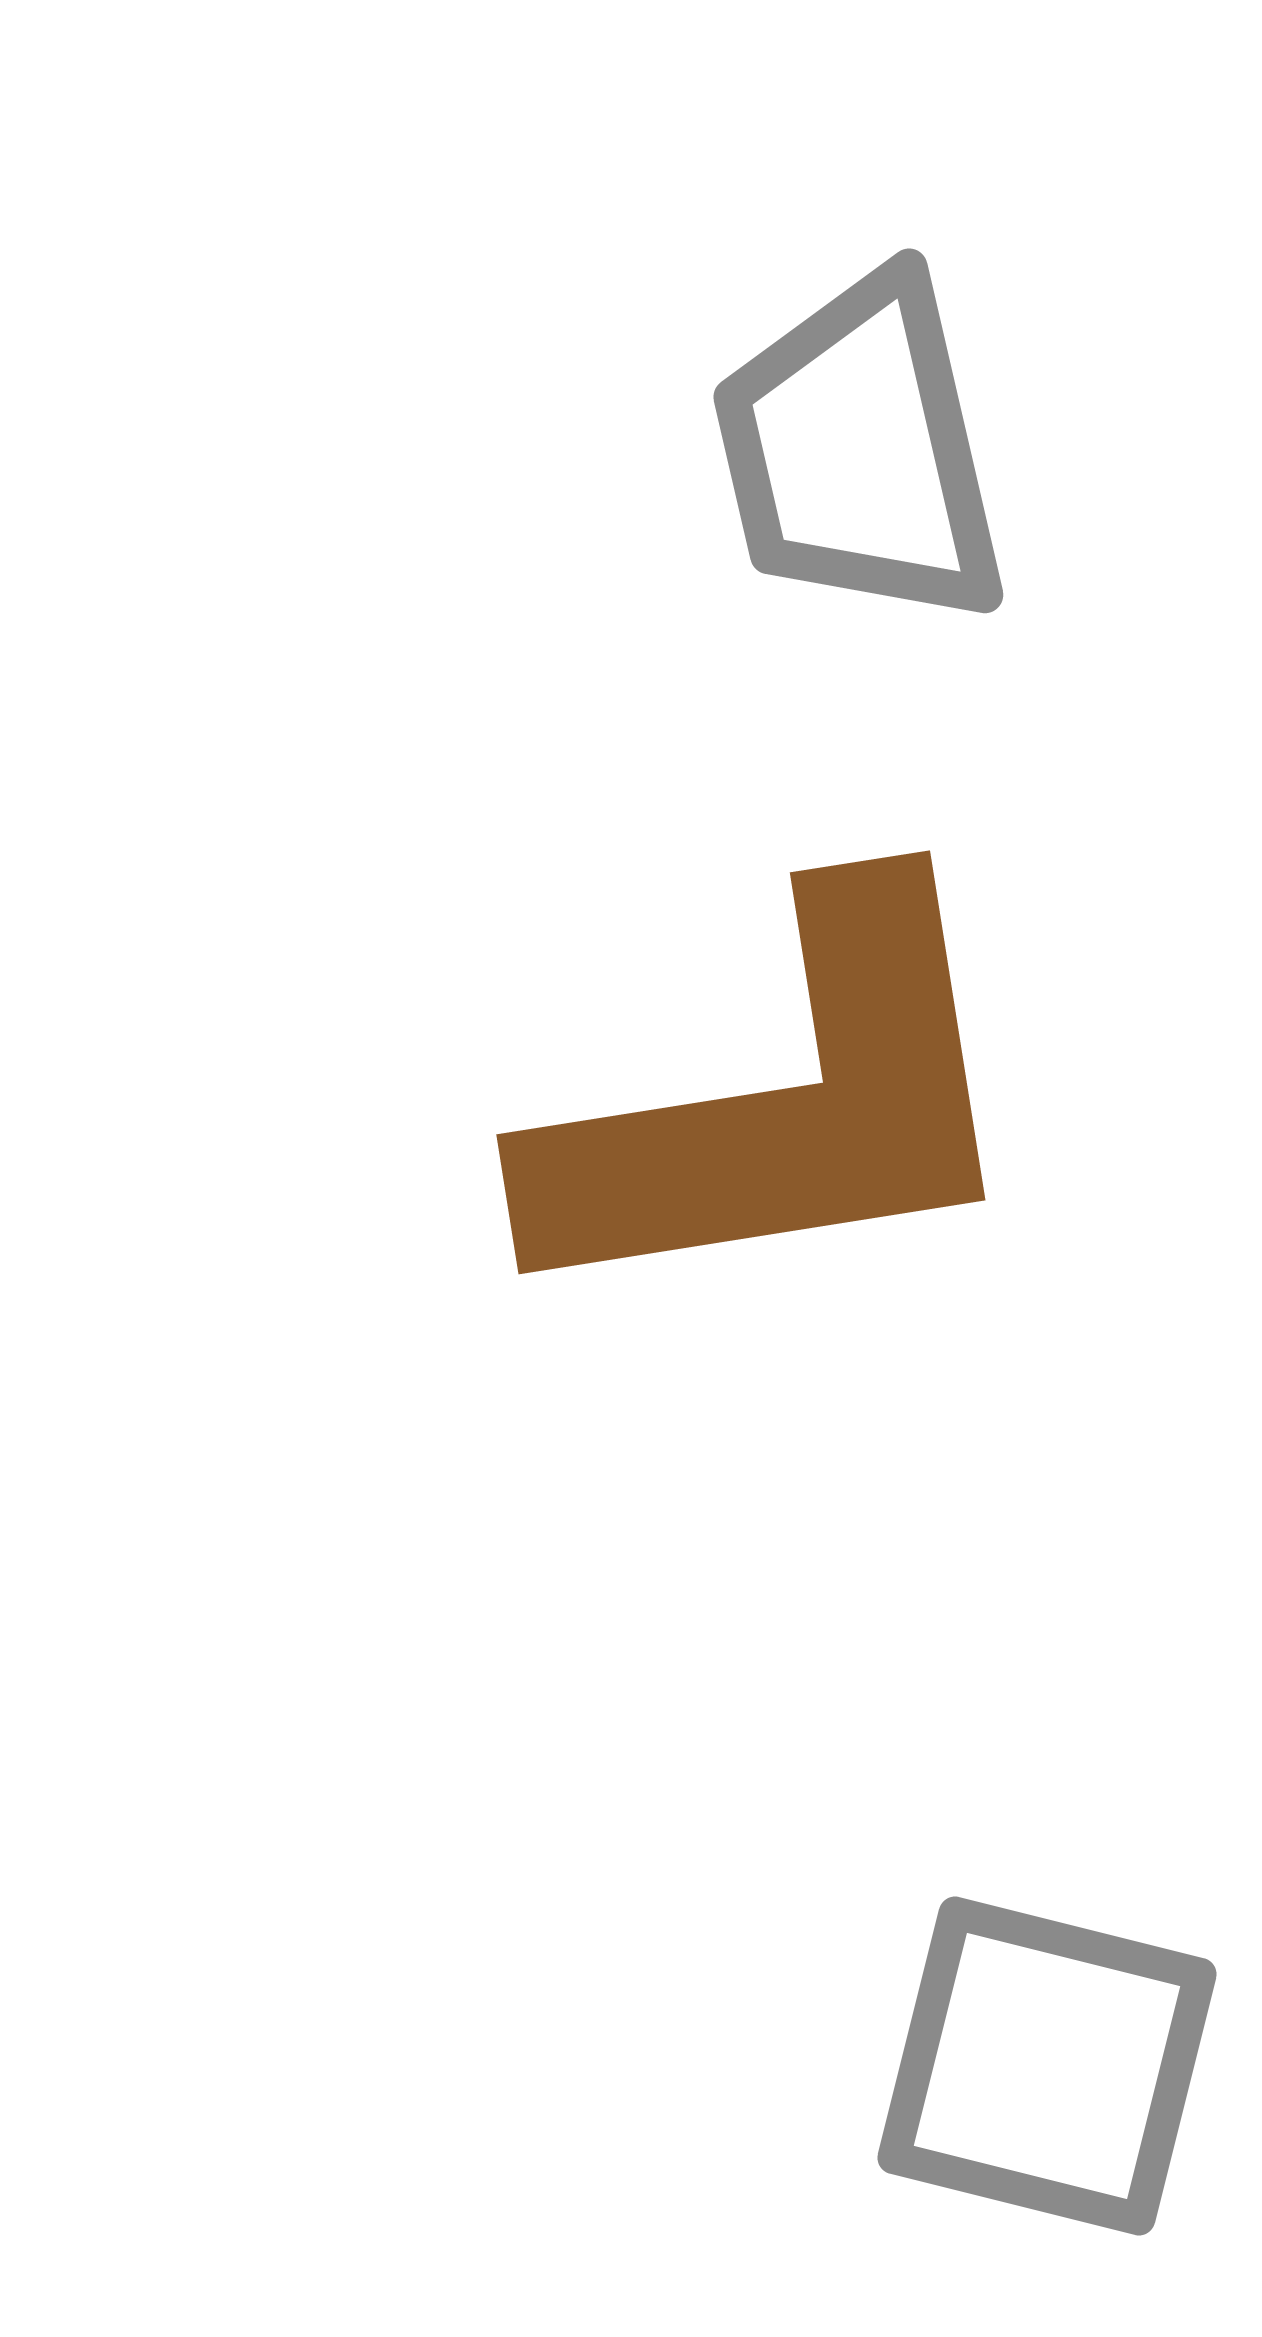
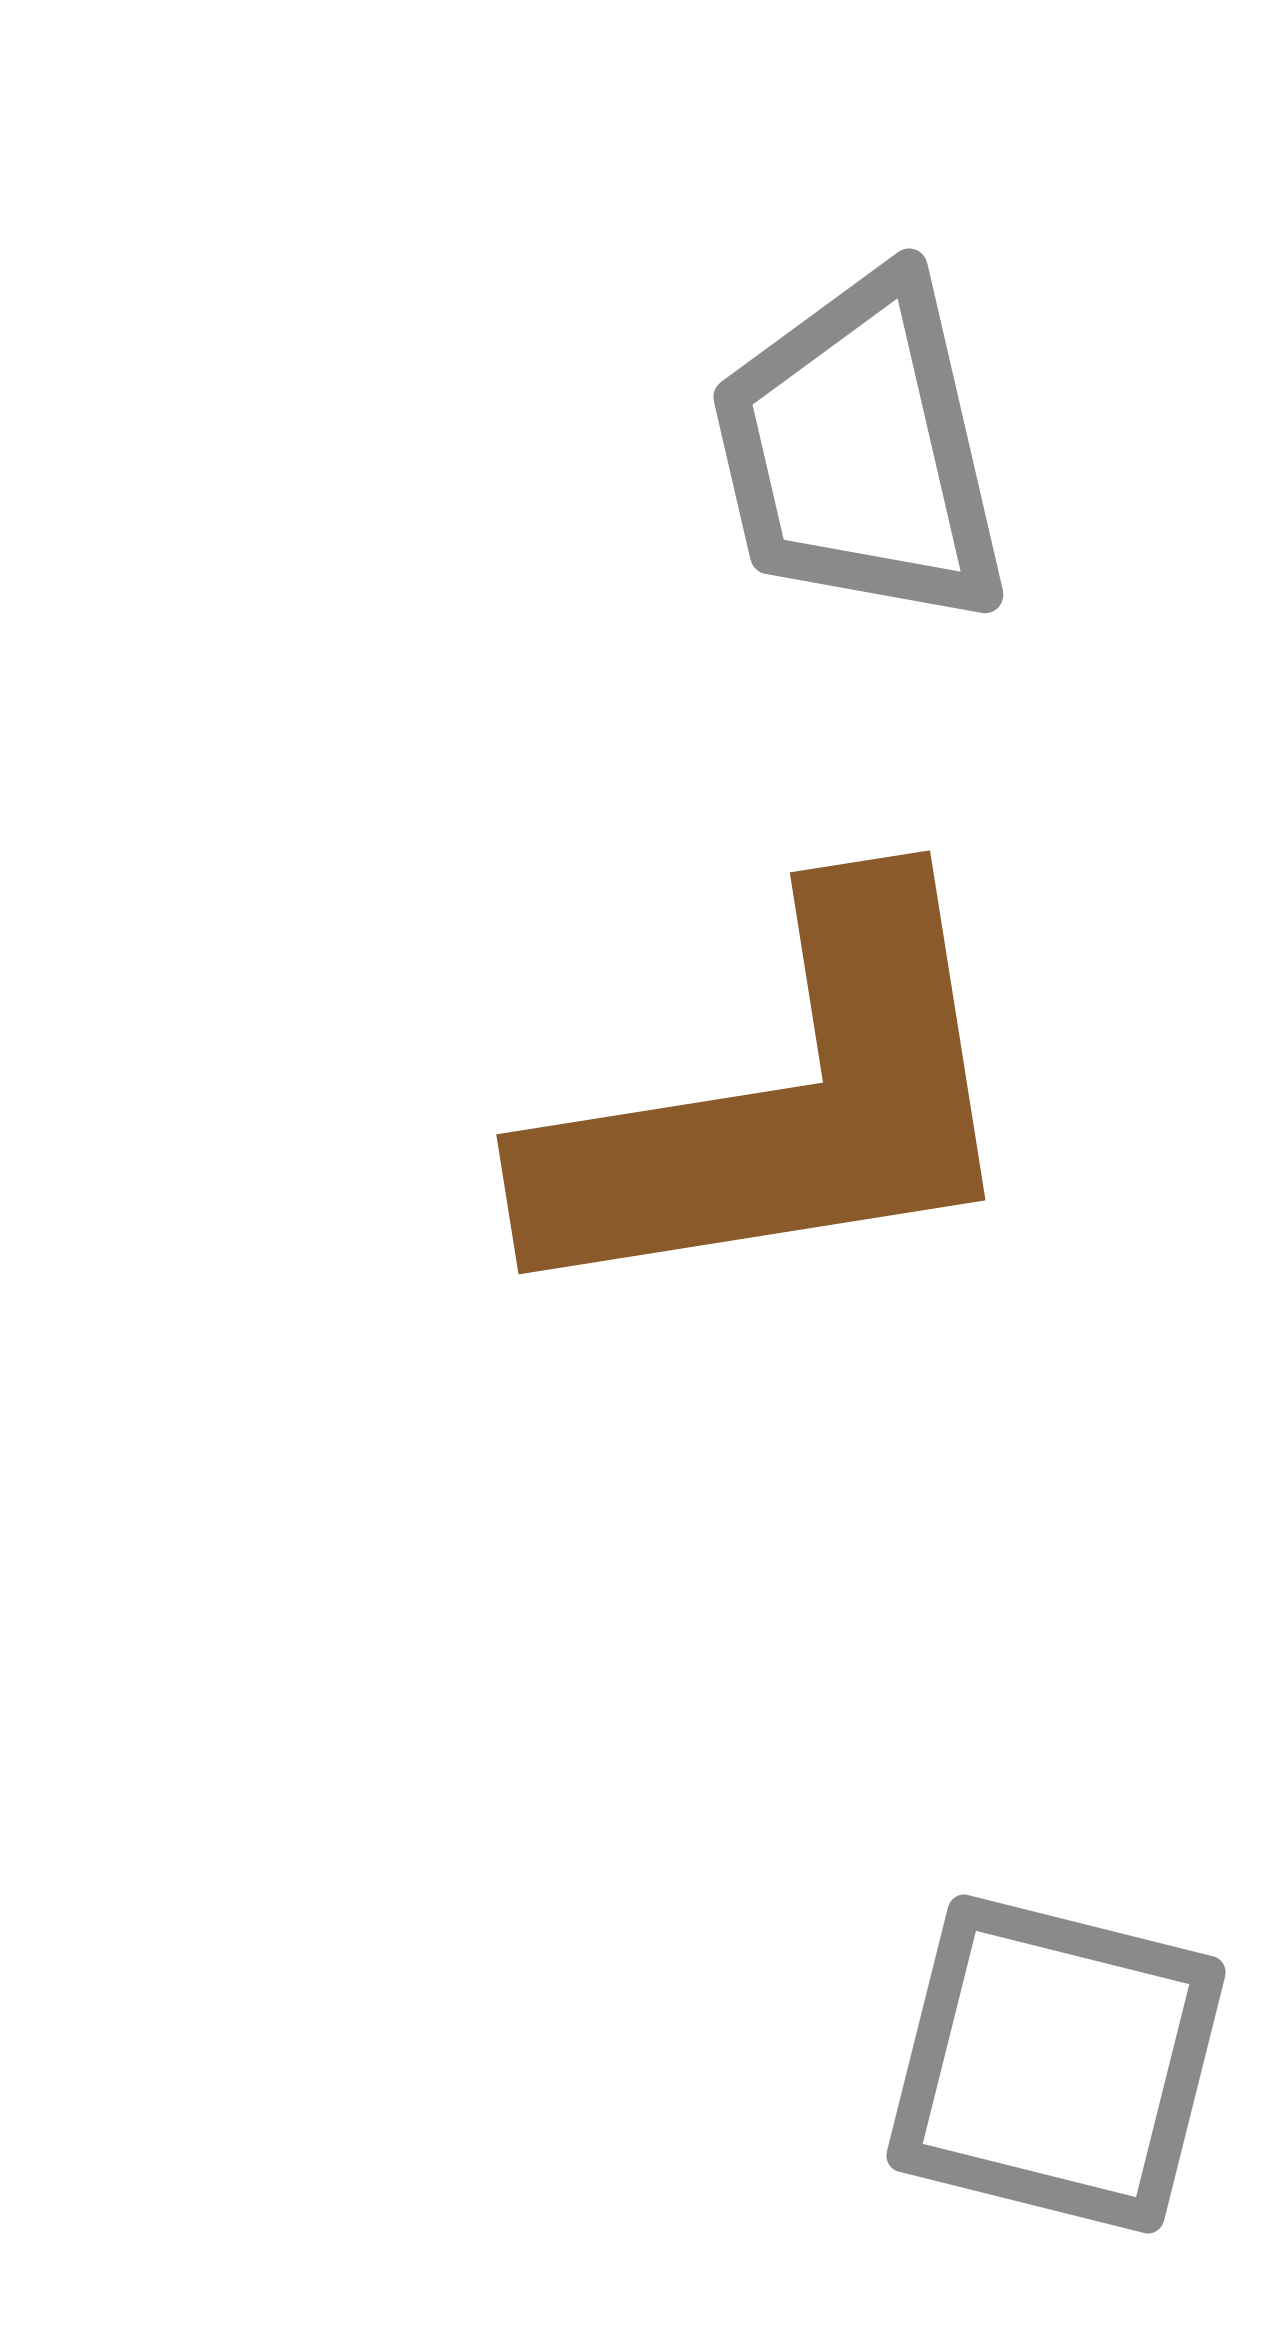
gray square: moved 9 px right, 2 px up
